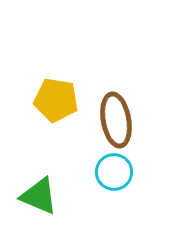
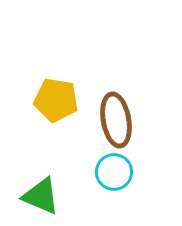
green triangle: moved 2 px right
